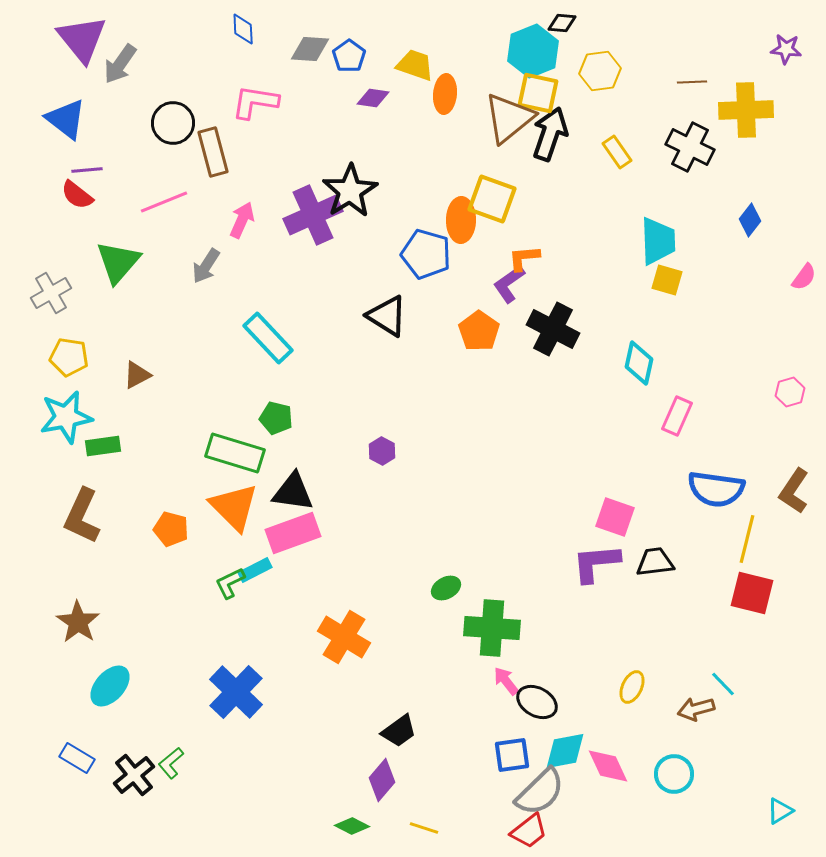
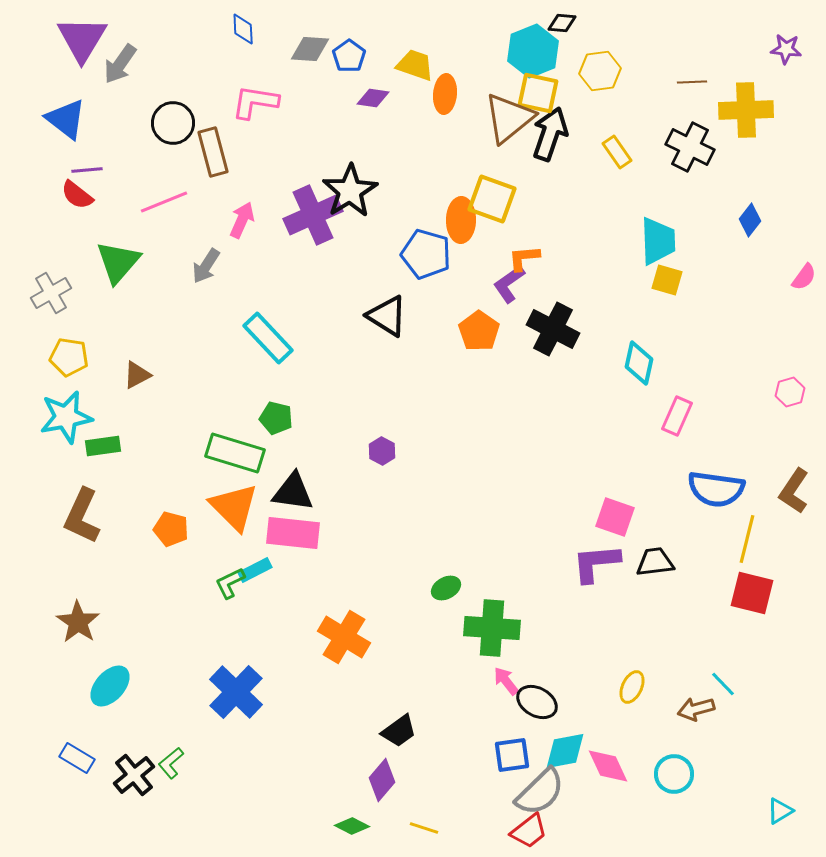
purple triangle at (82, 39): rotated 10 degrees clockwise
pink rectangle at (293, 533): rotated 26 degrees clockwise
